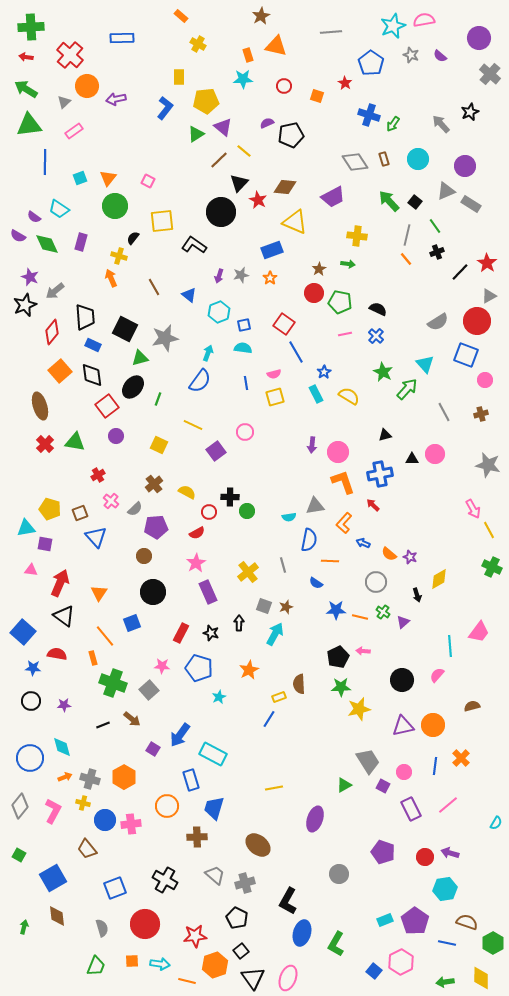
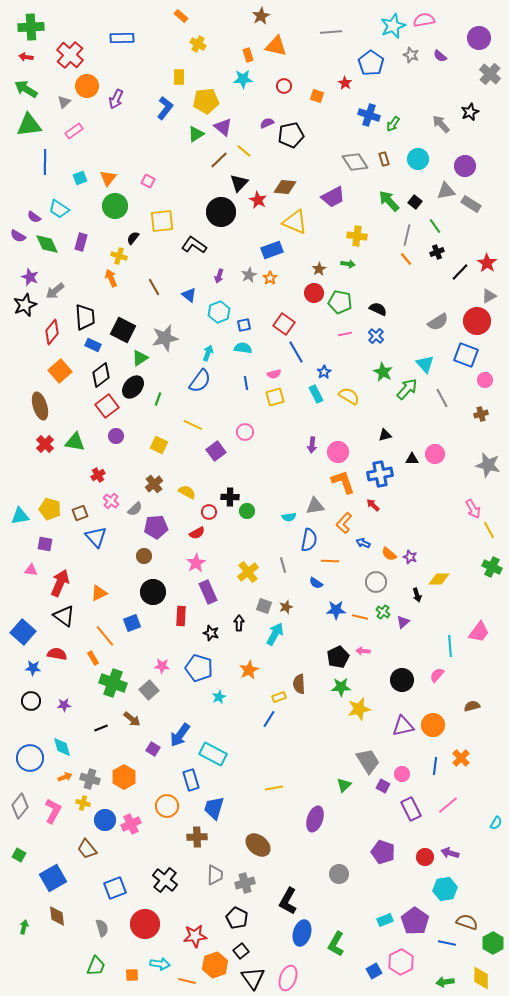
purple arrow at (116, 99): rotated 54 degrees counterclockwise
gray triangle at (446, 191): rotated 12 degrees clockwise
gray star at (241, 275): moved 8 px right; rotated 14 degrees counterclockwise
black square at (125, 329): moved 2 px left, 1 px down
green triangle at (140, 358): rotated 18 degrees counterclockwise
black diamond at (92, 375): moved 9 px right; rotated 60 degrees clockwise
gray line at (444, 412): moved 2 px left, 14 px up
cyan triangle at (26, 528): moved 6 px left, 12 px up
yellow diamond at (439, 579): rotated 30 degrees clockwise
orange triangle at (99, 593): rotated 30 degrees clockwise
red rectangle at (181, 633): moved 17 px up; rotated 24 degrees counterclockwise
orange rectangle at (93, 658): rotated 16 degrees counterclockwise
black line at (103, 725): moved 2 px left, 3 px down
pink circle at (404, 772): moved 2 px left, 2 px down
green triangle at (344, 785): rotated 14 degrees counterclockwise
pink cross at (131, 824): rotated 18 degrees counterclockwise
gray trapezoid at (215, 875): rotated 50 degrees clockwise
black cross at (165, 880): rotated 10 degrees clockwise
orange square at (132, 961): moved 14 px down
blue square at (374, 971): rotated 21 degrees clockwise
